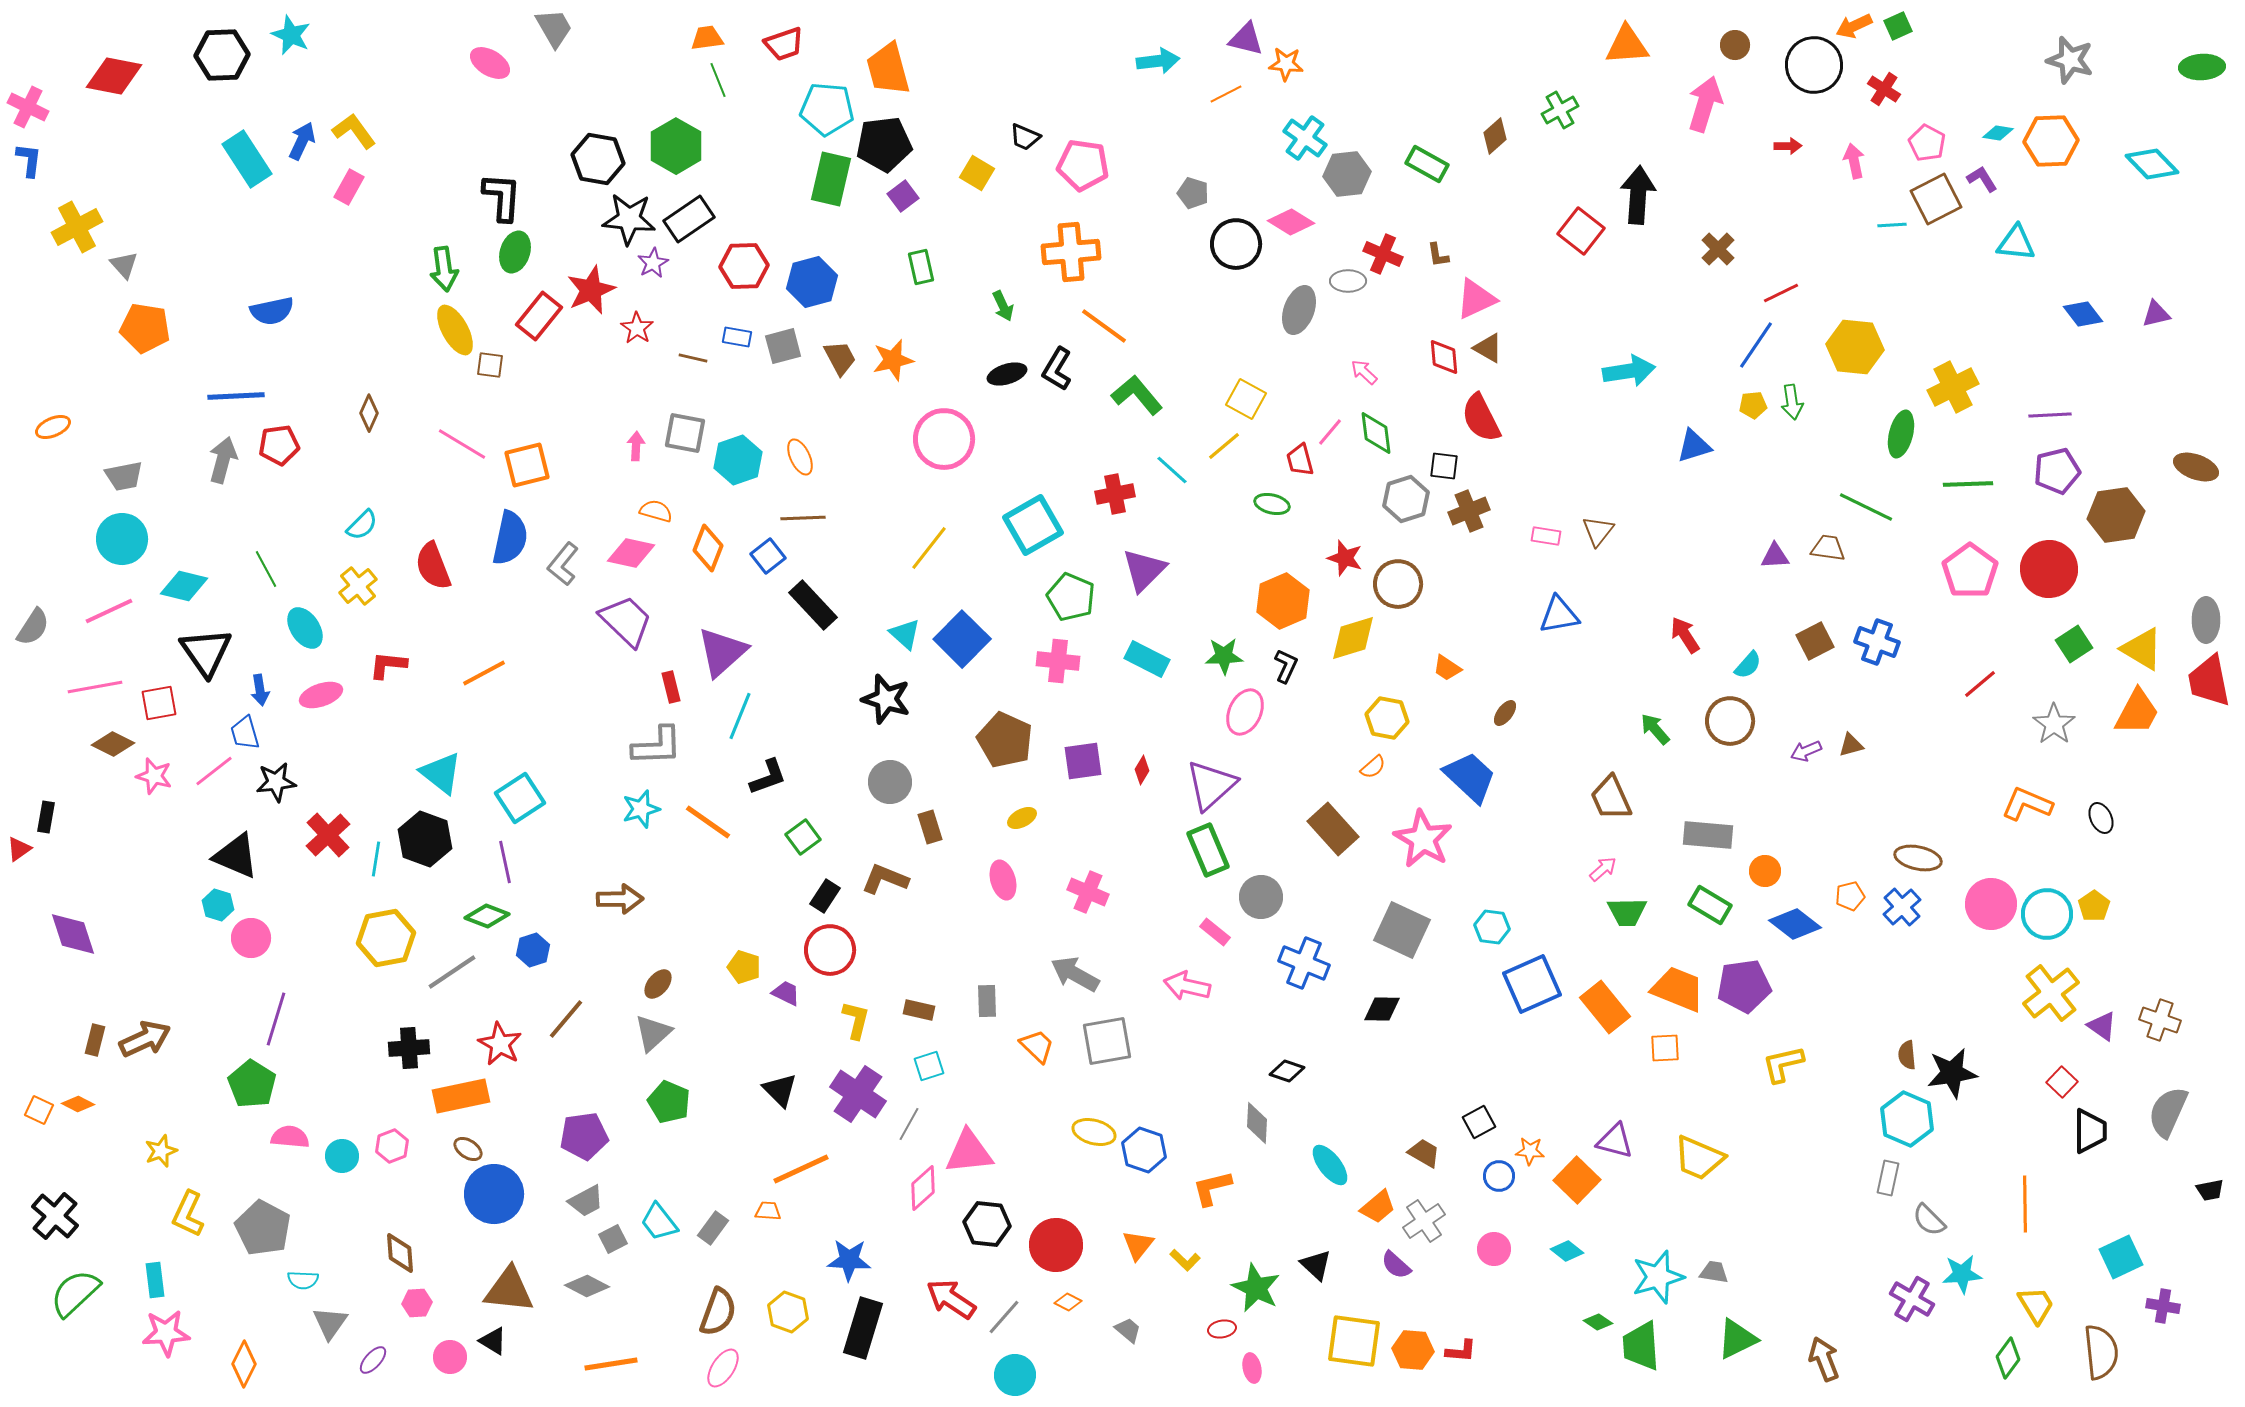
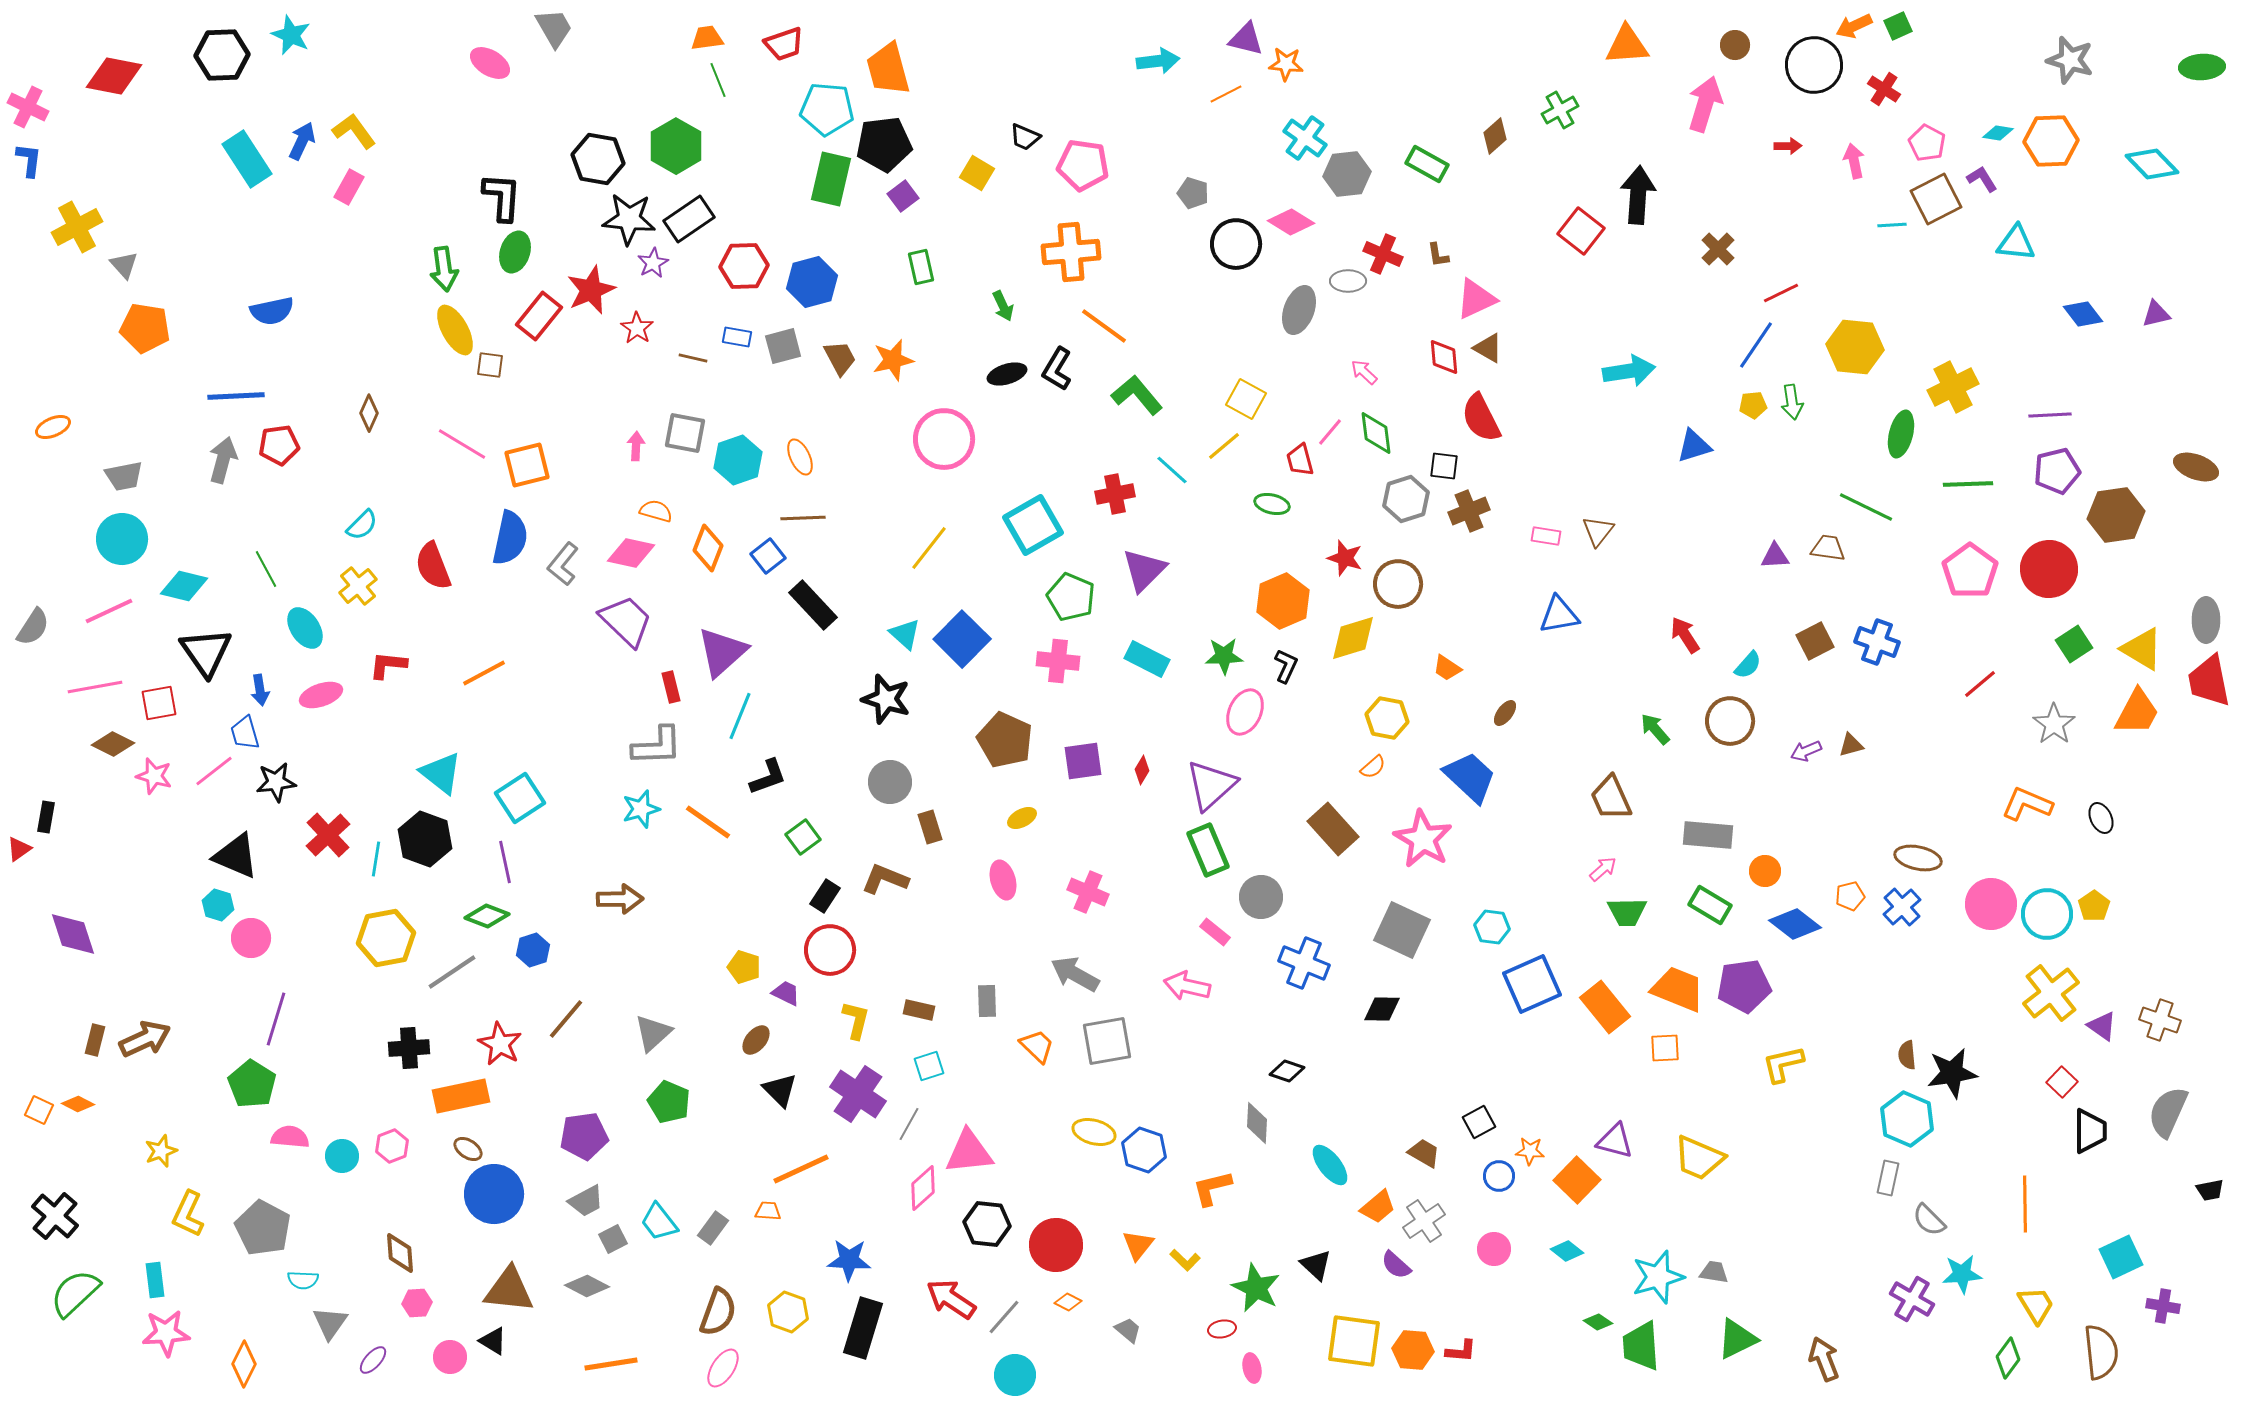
brown ellipse at (658, 984): moved 98 px right, 56 px down
